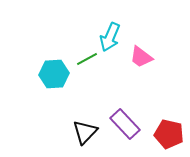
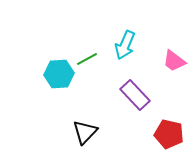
cyan arrow: moved 15 px right, 8 px down
pink trapezoid: moved 33 px right, 4 px down
cyan hexagon: moved 5 px right
purple rectangle: moved 10 px right, 29 px up
